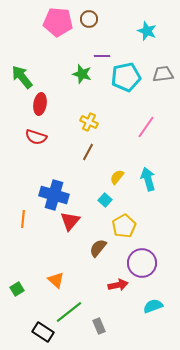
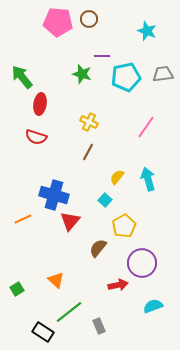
orange line: rotated 60 degrees clockwise
